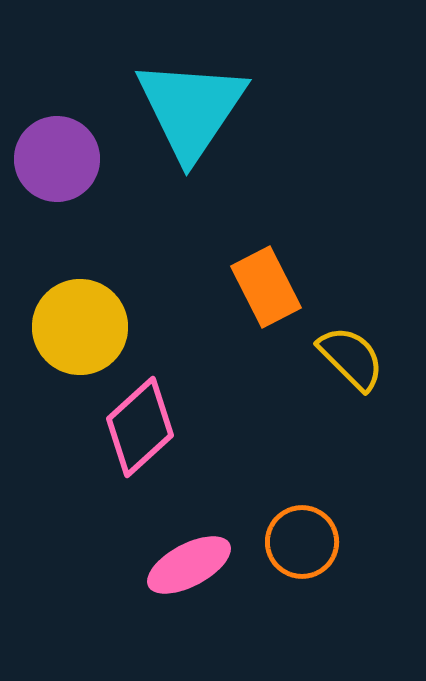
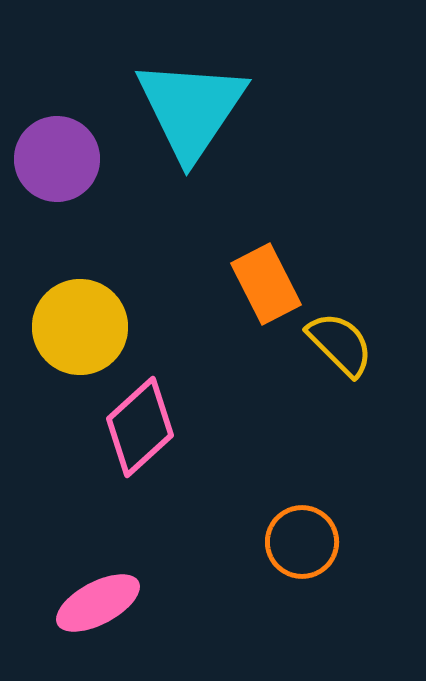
orange rectangle: moved 3 px up
yellow semicircle: moved 11 px left, 14 px up
pink ellipse: moved 91 px left, 38 px down
